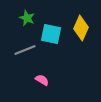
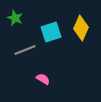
green star: moved 12 px left
cyan square: moved 2 px up; rotated 30 degrees counterclockwise
pink semicircle: moved 1 px right, 1 px up
